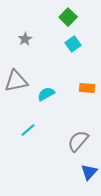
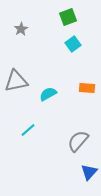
green square: rotated 24 degrees clockwise
gray star: moved 4 px left, 10 px up
cyan semicircle: moved 2 px right
